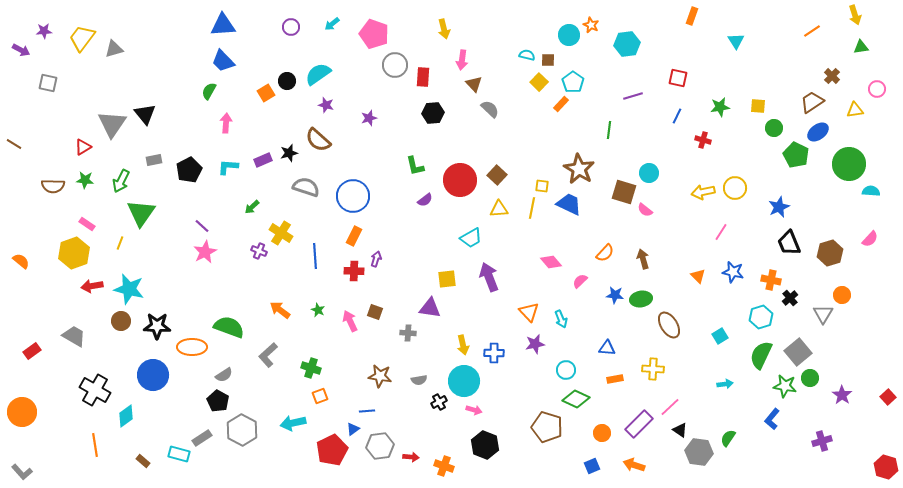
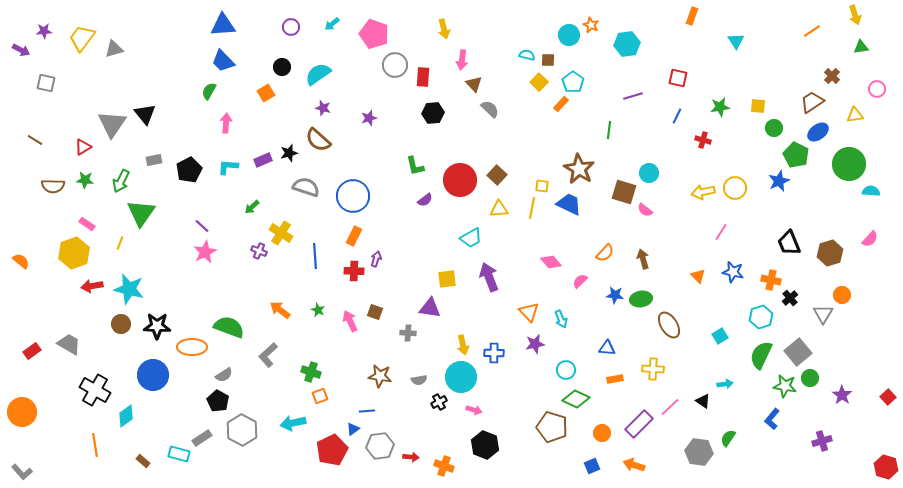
black circle at (287, 81): moved 5 px left, 14 px up
gray square at (48, 83): moved 2 px left
purple star at (326, 105): moved 3 px left, 3 px down
yellow triangle at (855, 110): moved 5 px down
brown line at (14, 144): moved 21 px right, 4 px up
blue star at (779, 207): moved 26 px up
brown circle at (121, 321): moved 3 px down
gray trapezoid at (74, 336): moved 5 px left, 8 px down
green cross at (311, 368): moved 4 px down
cyan circle at (464, 381): moved 3 px left, 4 px up
brown pentagon at (547, 427): moved 5 px right
black triangle at (680, 430): moved 23 px right, 29 px up
